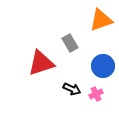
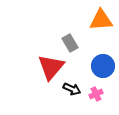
orange triangle: rotated 15 degrees clockwise
red triangle: moved 10 px right, 4 px down; rotated 32 degrees counterclockwise
